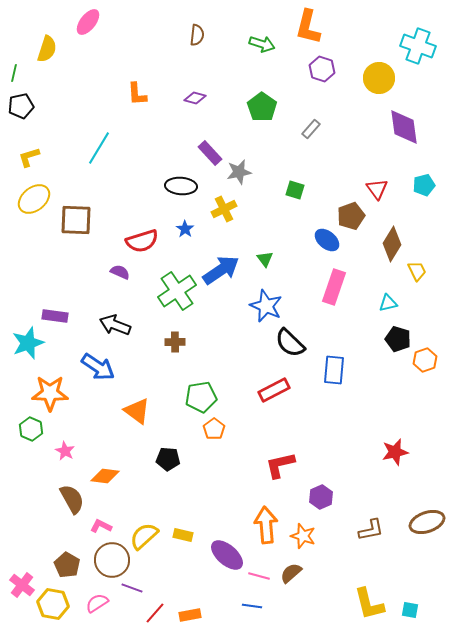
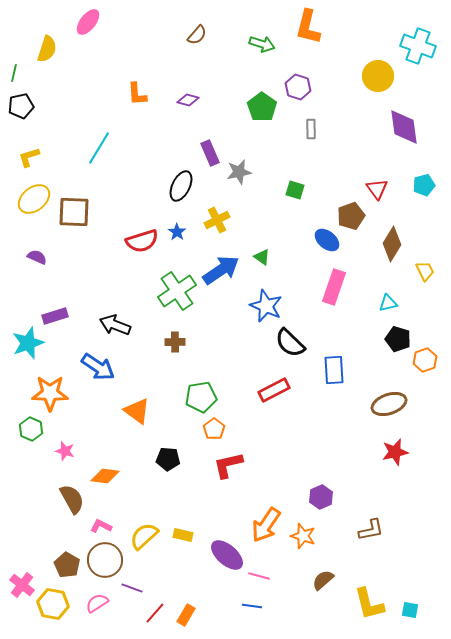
brown semicircle at (197, 35): rotated 35 degrees clockwise
purple hexagon at (322, 69): moved 24 px left, 18 px down
yellow circle at (379, 78): moved 1 px left, 2 px up
purple diamond at (195, 98): moved 7 px left, 2 px down
gray rectangle at (311, 129): rotated 42 degrees counterclockwise
purple rectangle at (210, 153): rotated 20 degrees clockwise
black ellipse at (181, 186): rotated 68 degrees counterclockwise
yellow cross at (224, 209): moved 7 px left, 11 px down
brown square at (76, 220): moved 2 px left, 8 px up
blue star at (185, 229): moved 8 px left, 3 px down
green triangle at (265, 259): moved 3 px left, 2 px up; rotated 18 degrees counterclockwise
yellow trapezoid at (417, 271): moved 8 px right
purple semicircle at (120, 272): moved 83 px left, 15 px up
purple rectangle at (55, 316): rotated 25 degrees counterclockwise
blue rectangle at (334, 370): rotated 8 degrees counterclockwise
pink star at (65, 451): rotated 12 degrees counterclockwise
red L-shape at (280, 465): moved 52 px left
brown ellipse at (427, 522): moved 38 px left, 118 px up
orange arrow at (266, 525): rotated 141 degrees counterclockwise
brown circle at (112, 560): moved 7 px left
brown semicircle at (291, 573): moved 32 px right, 7 px down
orange rectangle at (190, 615): moved 4 px left; rotated 50 degrees counterclockwise
